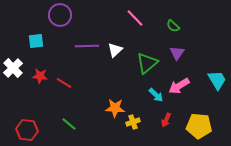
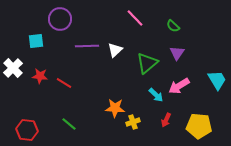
purple circle: moved 4 px down
